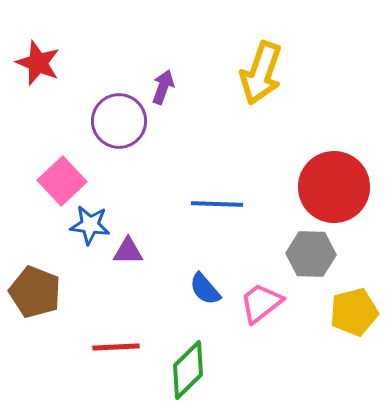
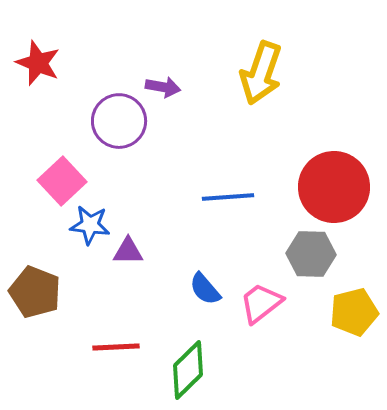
purple arrow: rotated 80 degrees clockwise
blue line: moved 11 px right, 7 px up; rotated 6 degrees counterclockwise
